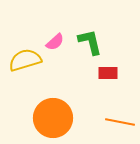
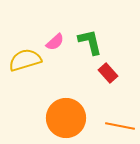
red rectangle: rotated 48 degrees clockwise
orange circle: moved 13 px right
orange line: moved 4 px down
